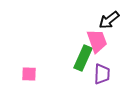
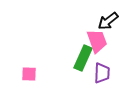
black arrow: moved 1 px left, 1 px down
purple trapezoid: moved 1 px up
